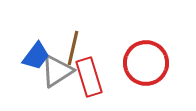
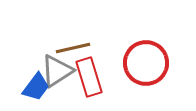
brown line: rotated 64 degrees clockwise
blue trapezoid: moved 31 px down
